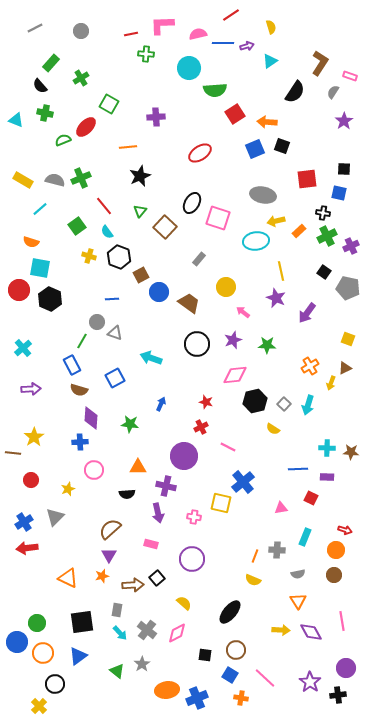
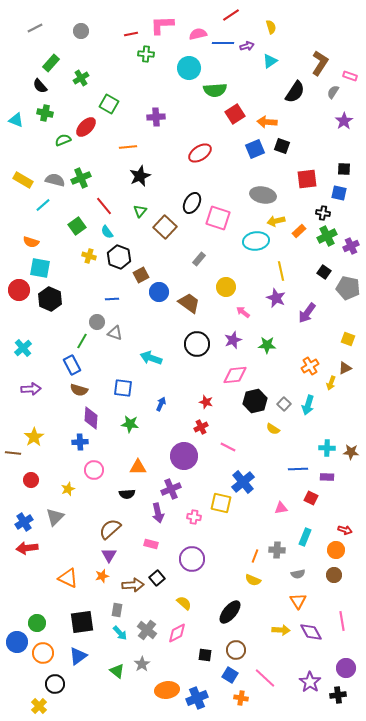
cyan line at (40, 209): moved 3 px right, 4 px up
blue square at (115, 378): moved 8 px right, 10 px down; rotated 36 degrees clockwise
purple cross at (166, 486): moved 5 px right, 3 px down; rotated 36 degrees counterclockwise
